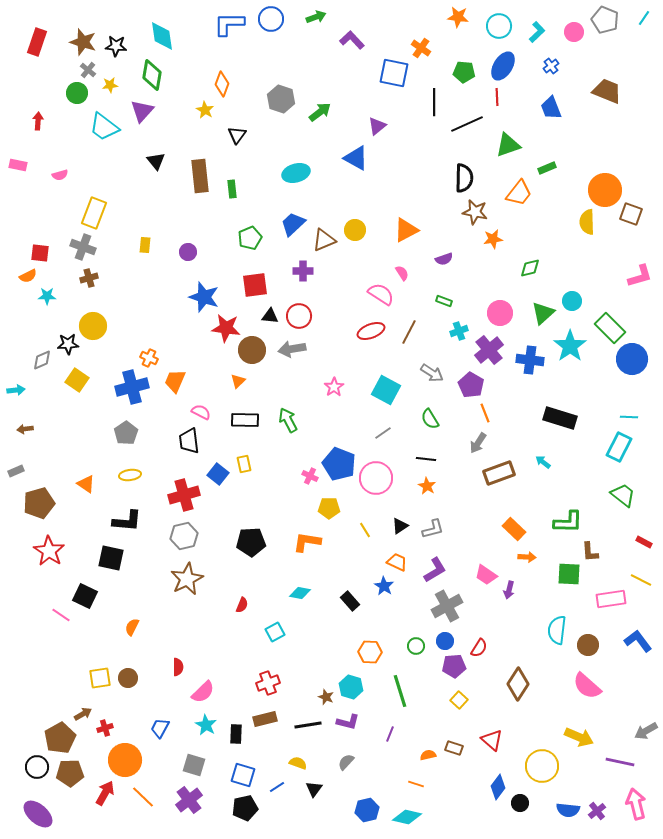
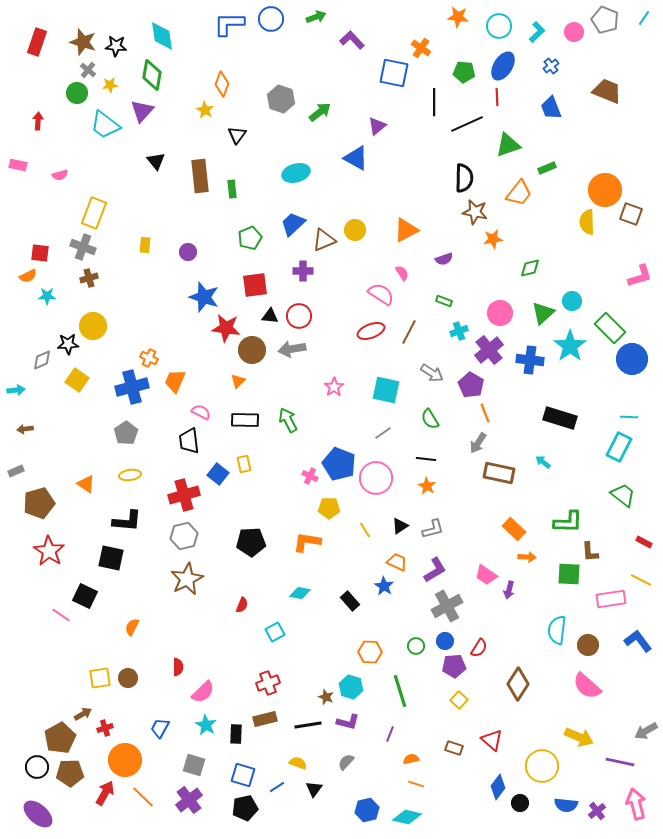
cyan trapezoid at (104, 127): moved 1 px right, 2 px up
cyan square at (386, 390): rotated 16 degrees counterclockwise
brown rectangle at (499, 473): rotated 32 degrees clockwise
orange semicircle at (428, 755): moved 17 px left, 4 px down
blue semicircle at (568, 810): moved 2 px left, 5 px up
